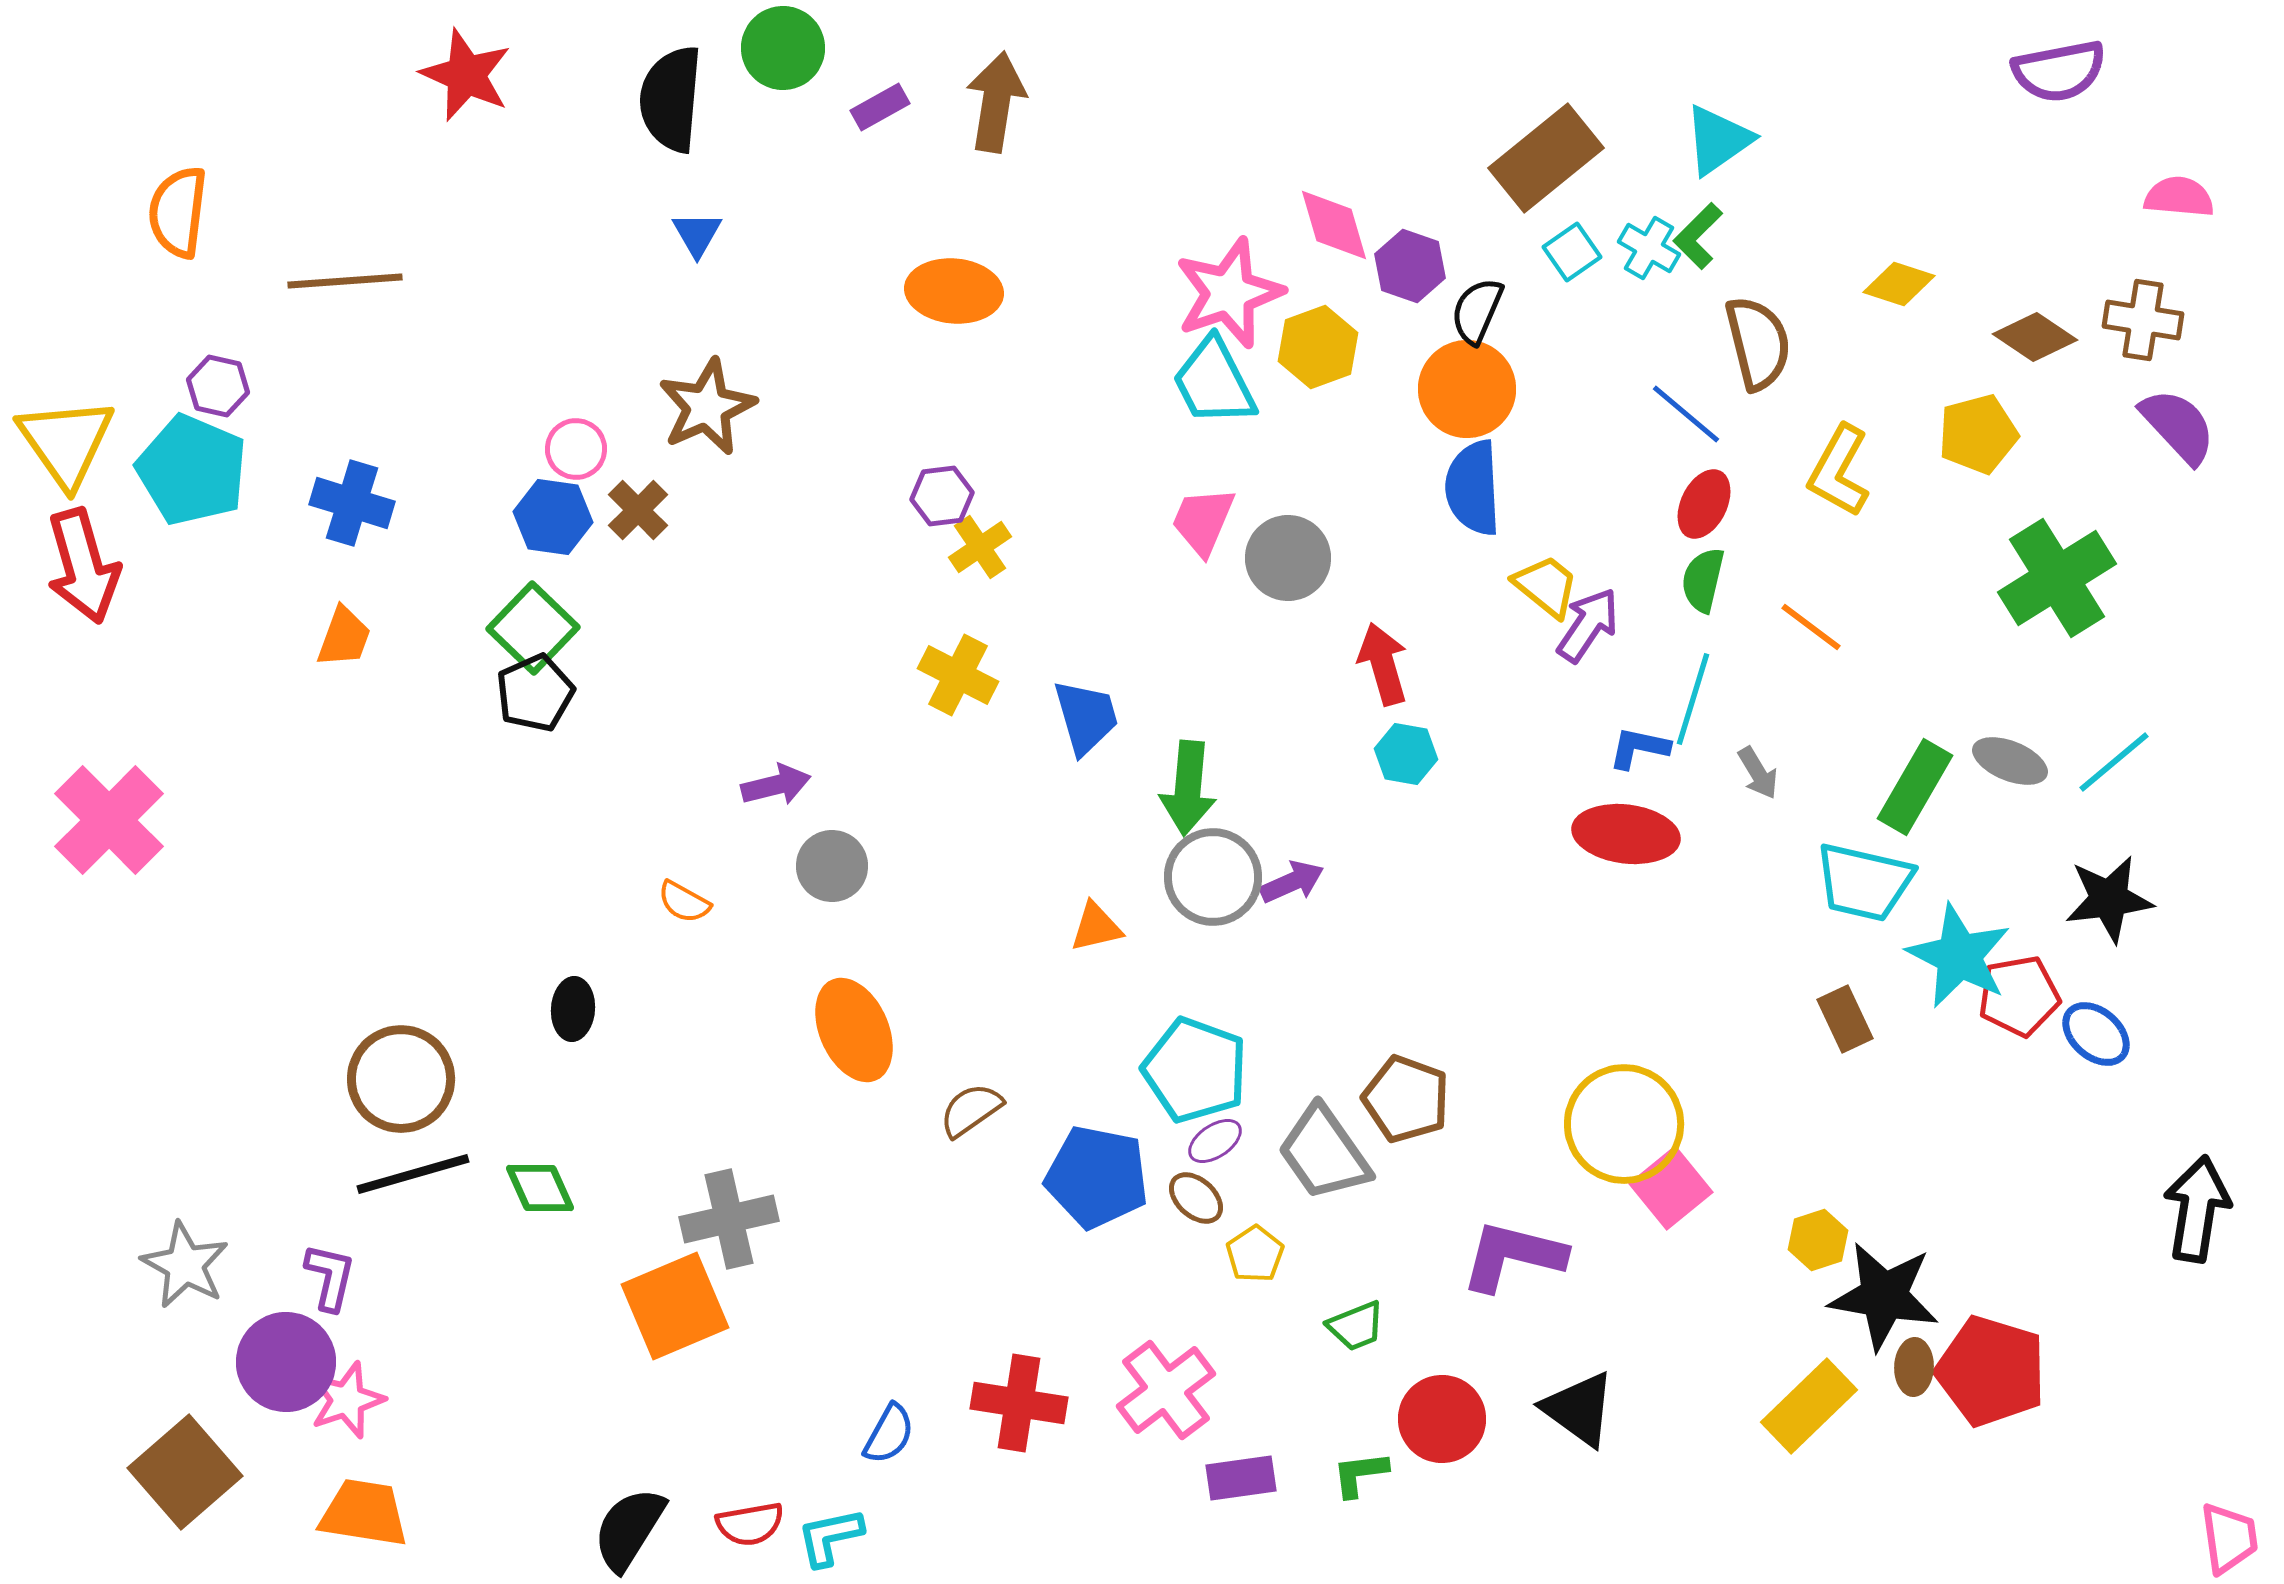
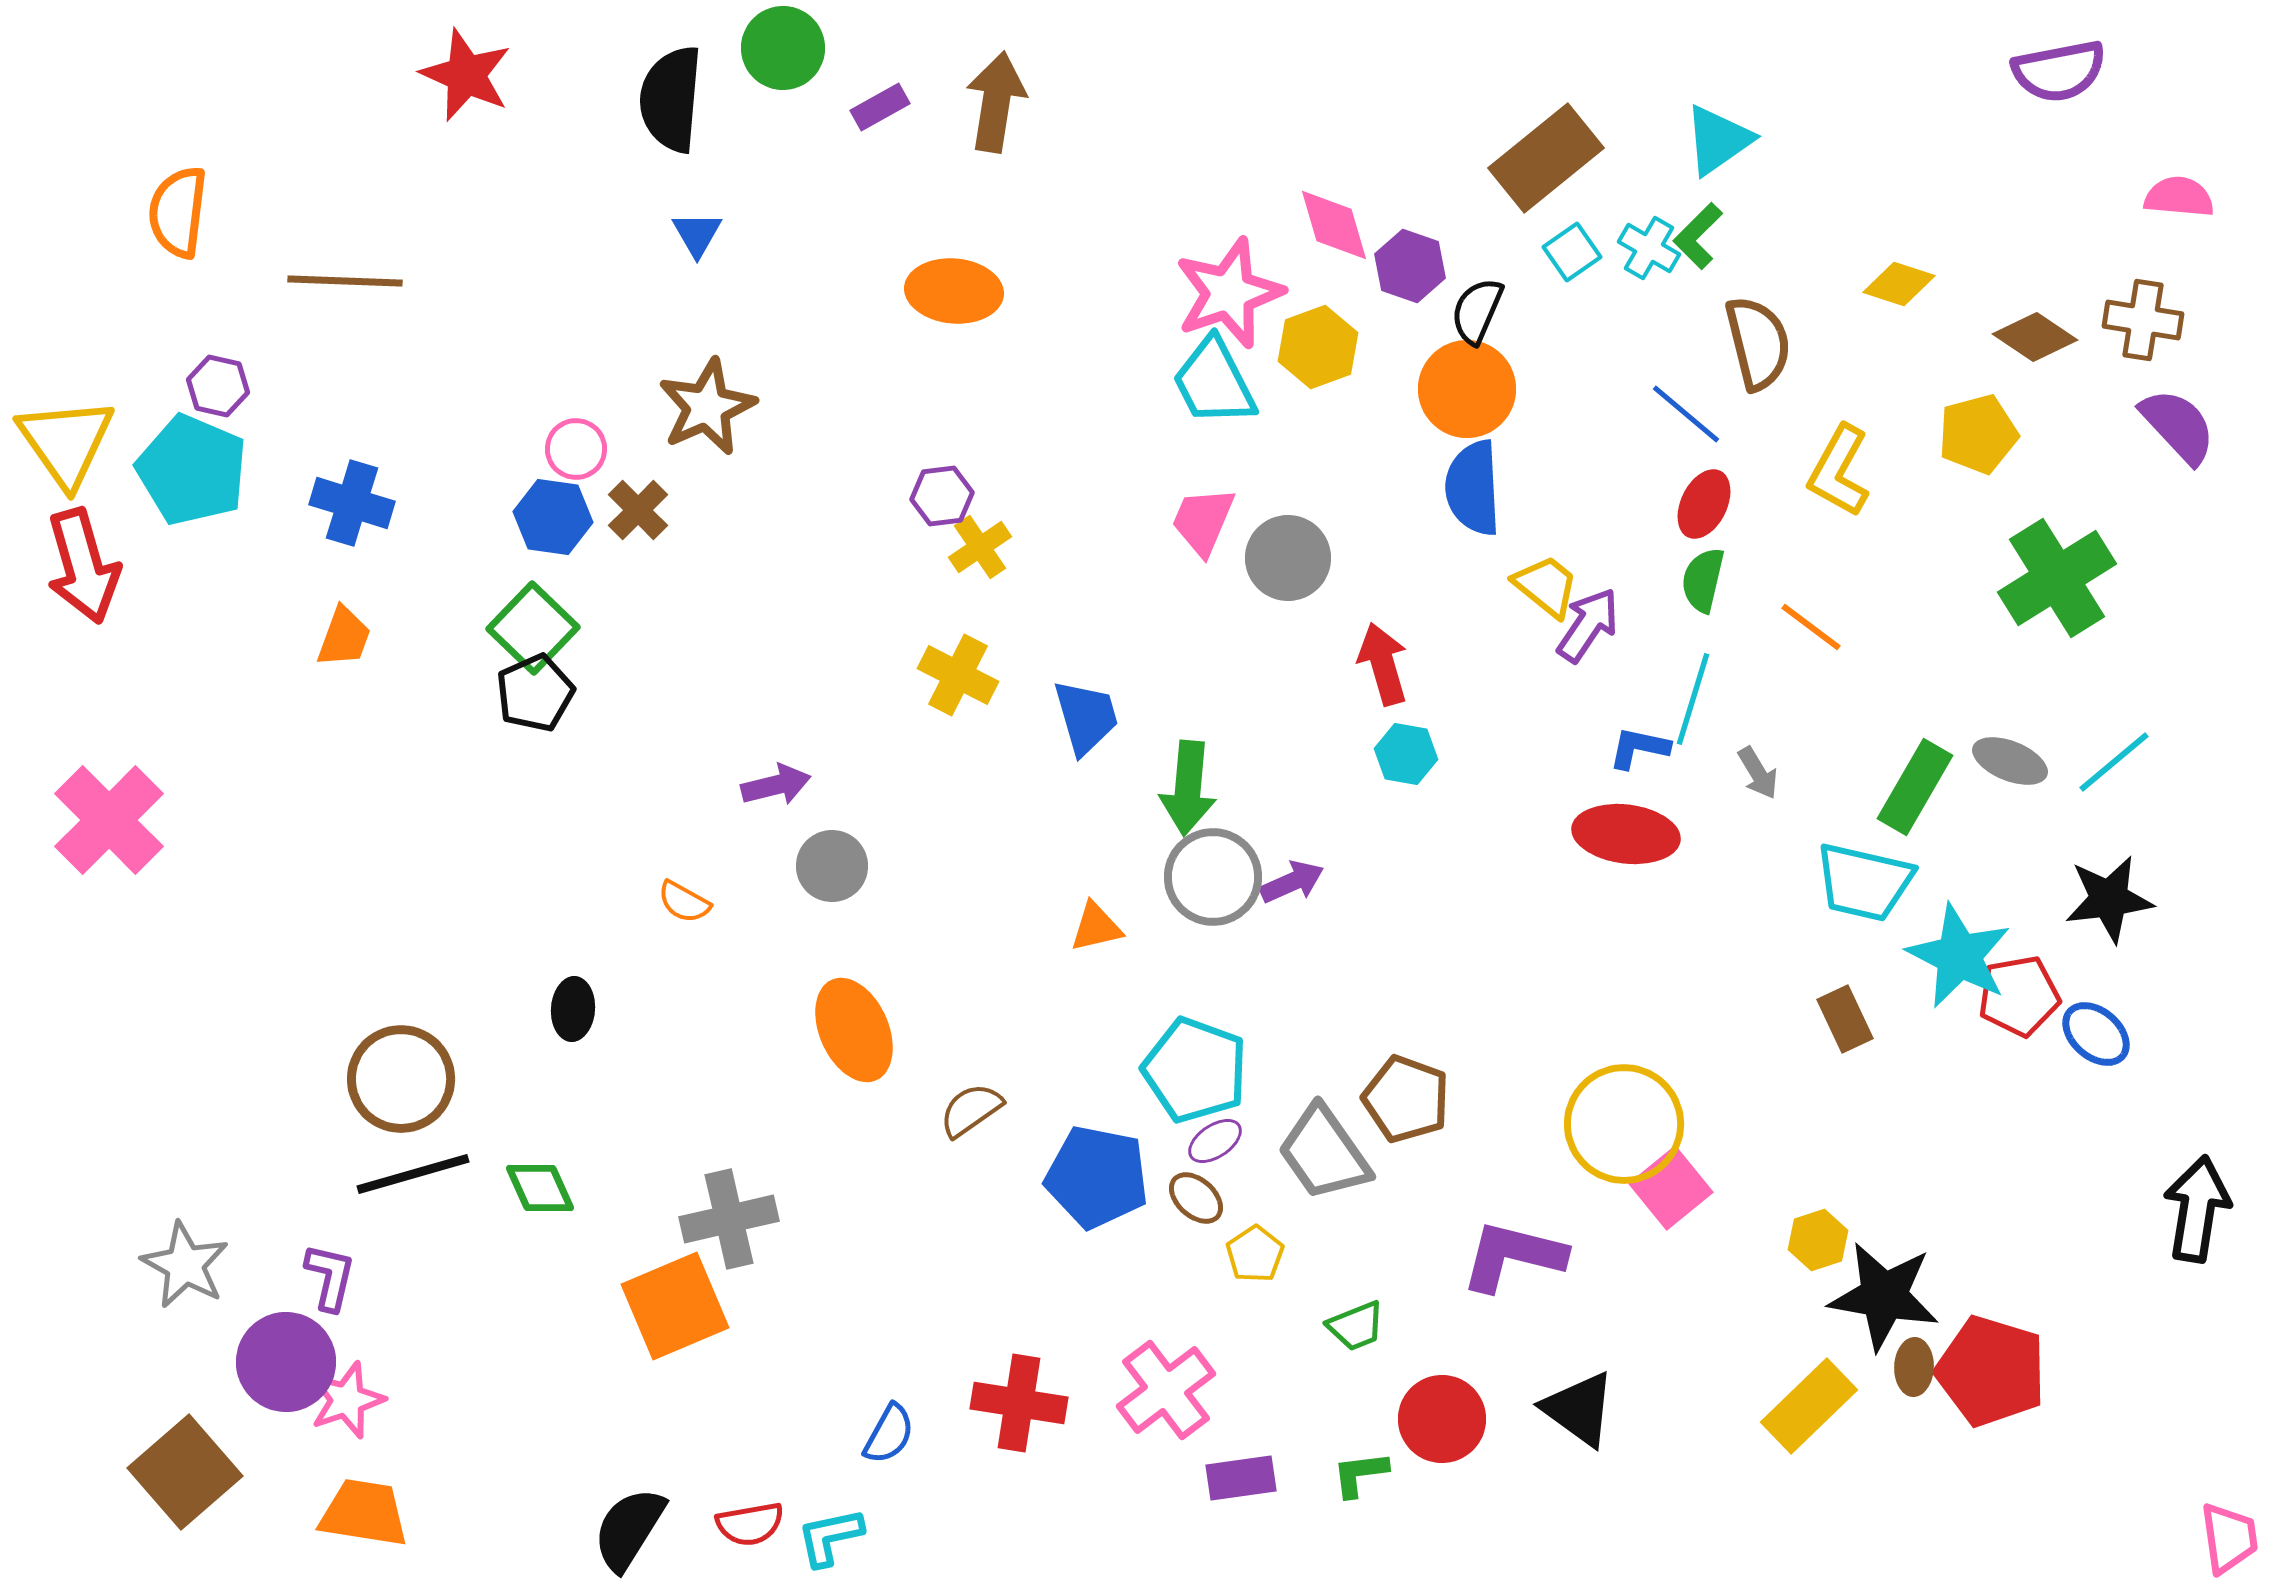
brown line at (345, 281): rotated 6 degrees clockwise
